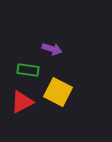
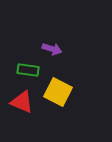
red triangle: rotated 50 degrees clockwise
